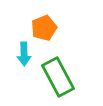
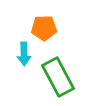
orange pentagon: rotated 20 degrees clockwise
